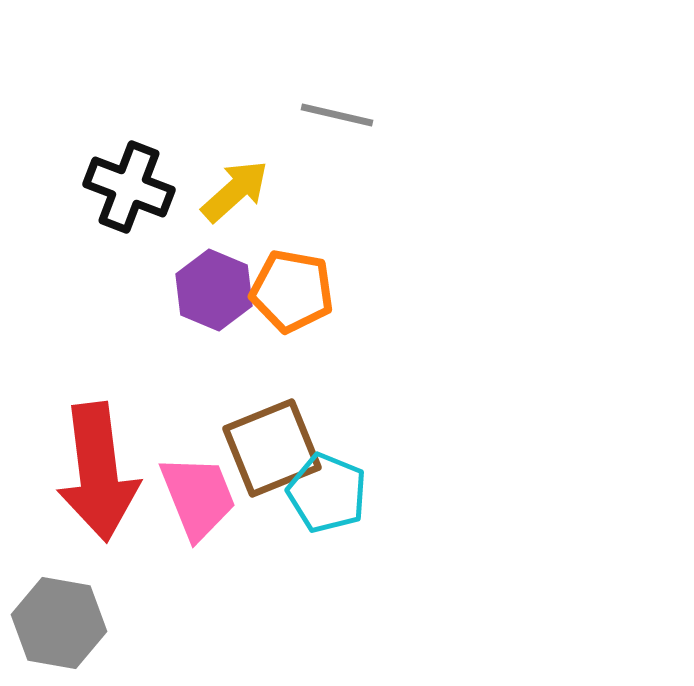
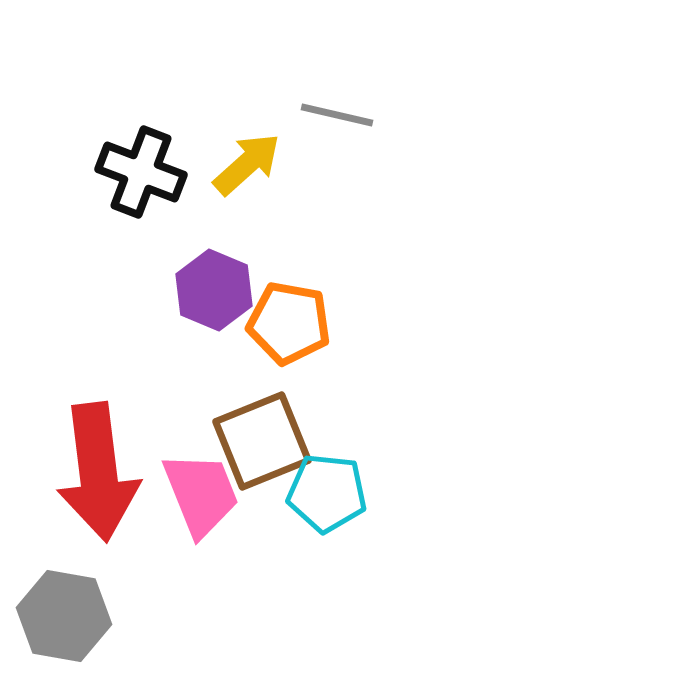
black cross: moved 12 px right, 15 px up
yellow arrow: moved 12 px right, 27 px up
orange pentagon: moved 3 px left, 32 px down
brown square: moved 10 px left, 7 px up
cyan pentagon: rotated 16 degrees counterclockwise
pink trapezoid: moved 3 px right, 3 px up
gray hexagon: moved 5 px right, 7 px up
